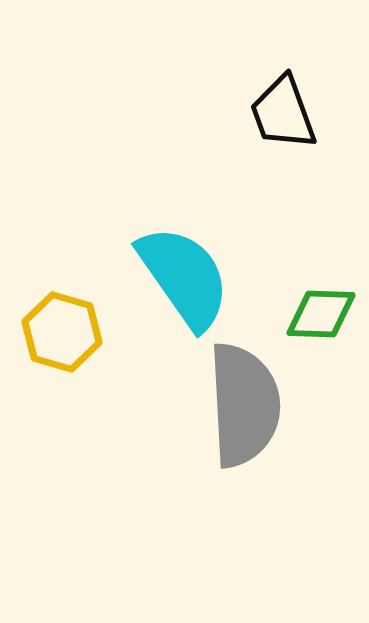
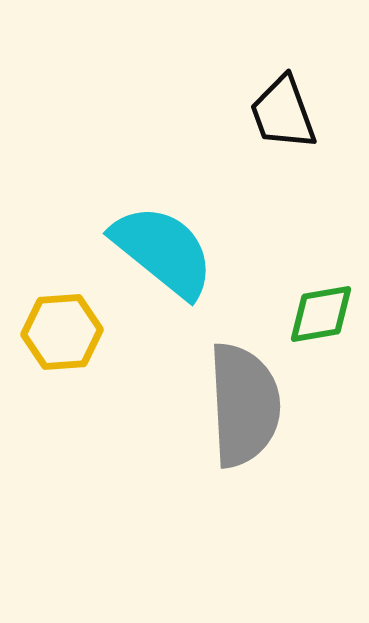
cyan semicircle: moved 21 px left, 26 px up; rotated 16 degrees counterclockwise
green diamond: rotated 12 degrees counterclockwise
yellow hexagon: rotated 20 degrees counterclockwise
